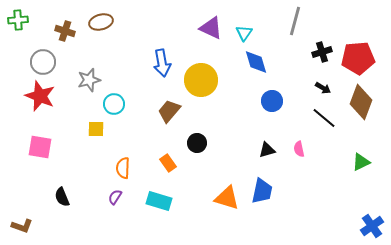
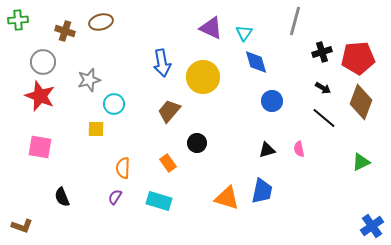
yellow circle: moved 2 px right, 3 px up
